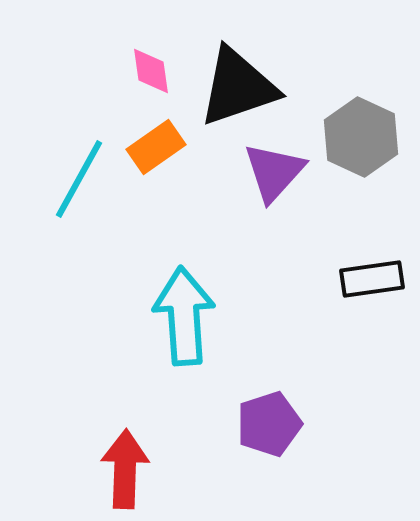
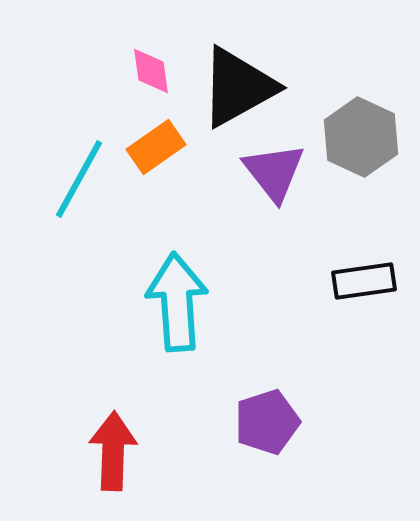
black triangle: rotated 10 degrees counterclockwise
purple triangle: rotated 20 degrees counterclockwise
black rectangle: moved 8 px left, 2 px down
cyan arrow: moved 7 px left, 14 px up
purple pentagon: moved 2 px left, 2 px up
red arrow: moved 12 px left, 18 px up
